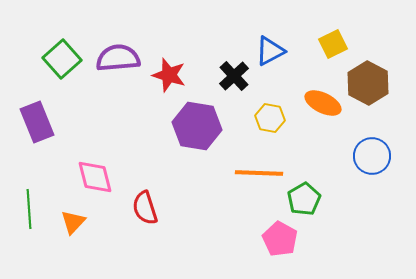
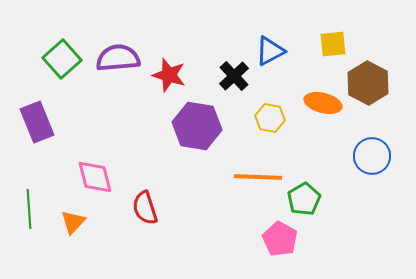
yellow square: rotated 20 degrees clockwise
orange ellipse: rotated 12 degrees counterclockwise
orange line: moved 1 px left, 4 px down
